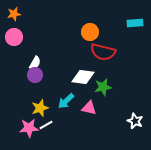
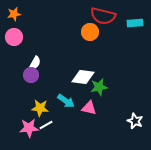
red semicircle: moved 36 px up
purple circle: moved 4 px left
green star: moved 4 px left
cyan arrow: rotated 102 degrees counterclockwise
yellow star: rotated 24 degrees clockwise
